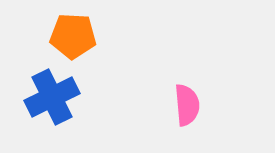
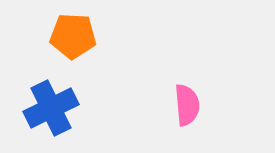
blue cross: moved 1 px left, 11 px down
